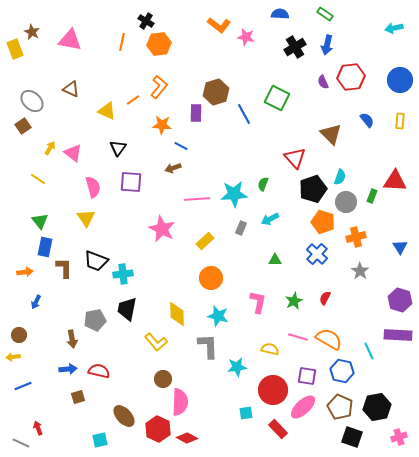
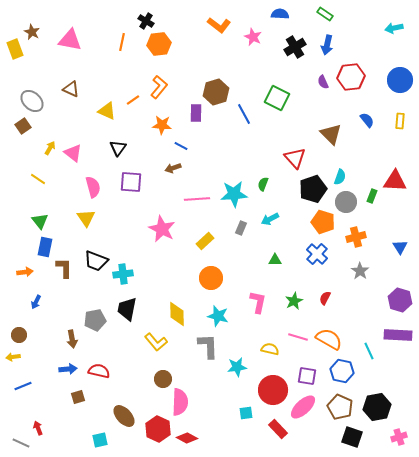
pink star at (246, 37): moved 7 px right; rotated 12 degrees clockwise
